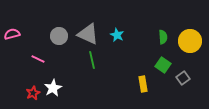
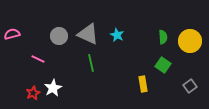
green line: moved 1 px left, 3 px down
gray square: moved 7 px right, 8 px down
